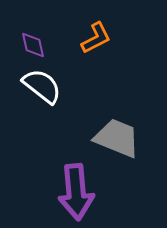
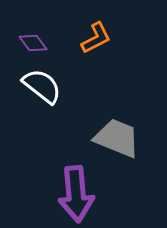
purple diamond: moved 2 px up; rotated 24 degrees counterclockwise
purple arrow: moved 2 px down
